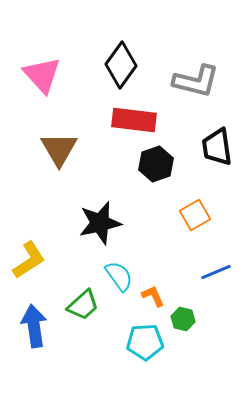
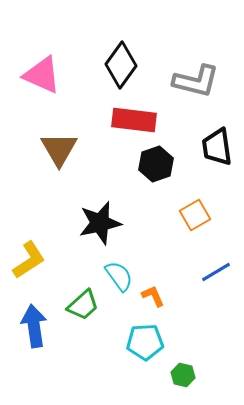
pink triangle: rotated 24 degrees counterclockwise
blue line: rotated 8 degrees counterclockwise
green hexagon: moved 56 px down
